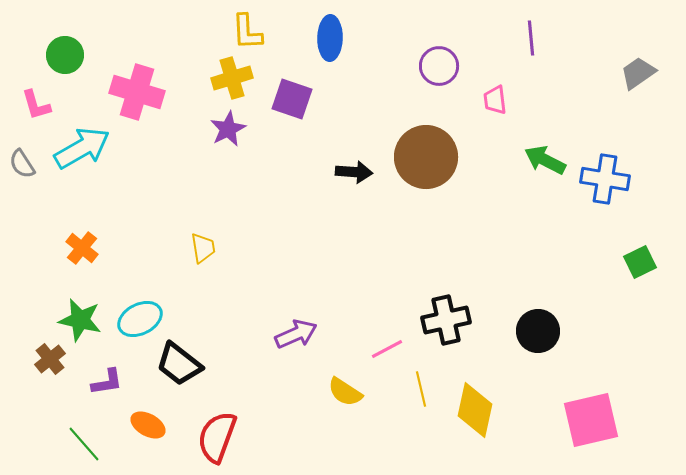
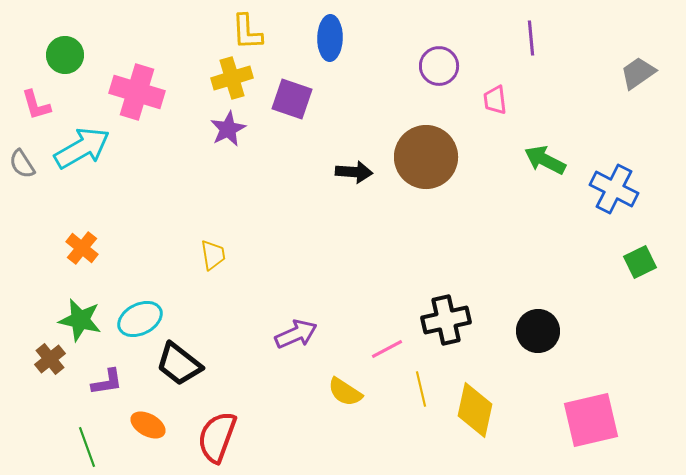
blue cross: moved 9 px right, 10 px down; rotated 18 degrees clockwise
yellow trapezoid: moved 10 px right, 7 px down
green line: moved 3 px right, 3 px down; rotated 21 degrees clockwise
